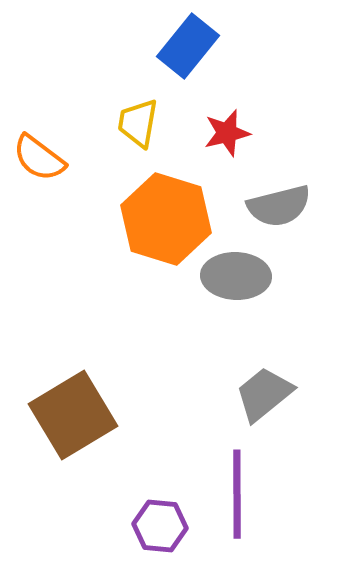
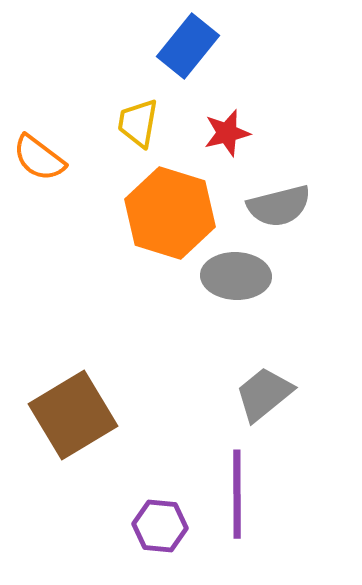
orange hexagon: moved 4 px right, 6 px up
